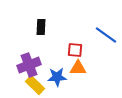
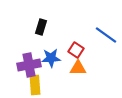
black rectangle: rotated 14 degrees clockwise
red square: moved 1 px right; rotated 28 degrees clockwise
purple cross: rotated 10 degrees clockwise
blue star: moved 6 px left, 19 px up
yellow rectangle: rotated 42 degrees clockwise
